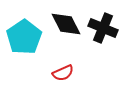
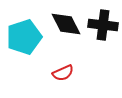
black cross: moved 3 px up; rotated 16 degrees counterclockwise
cyan pentagon: rotated 16 degrees clockwise
